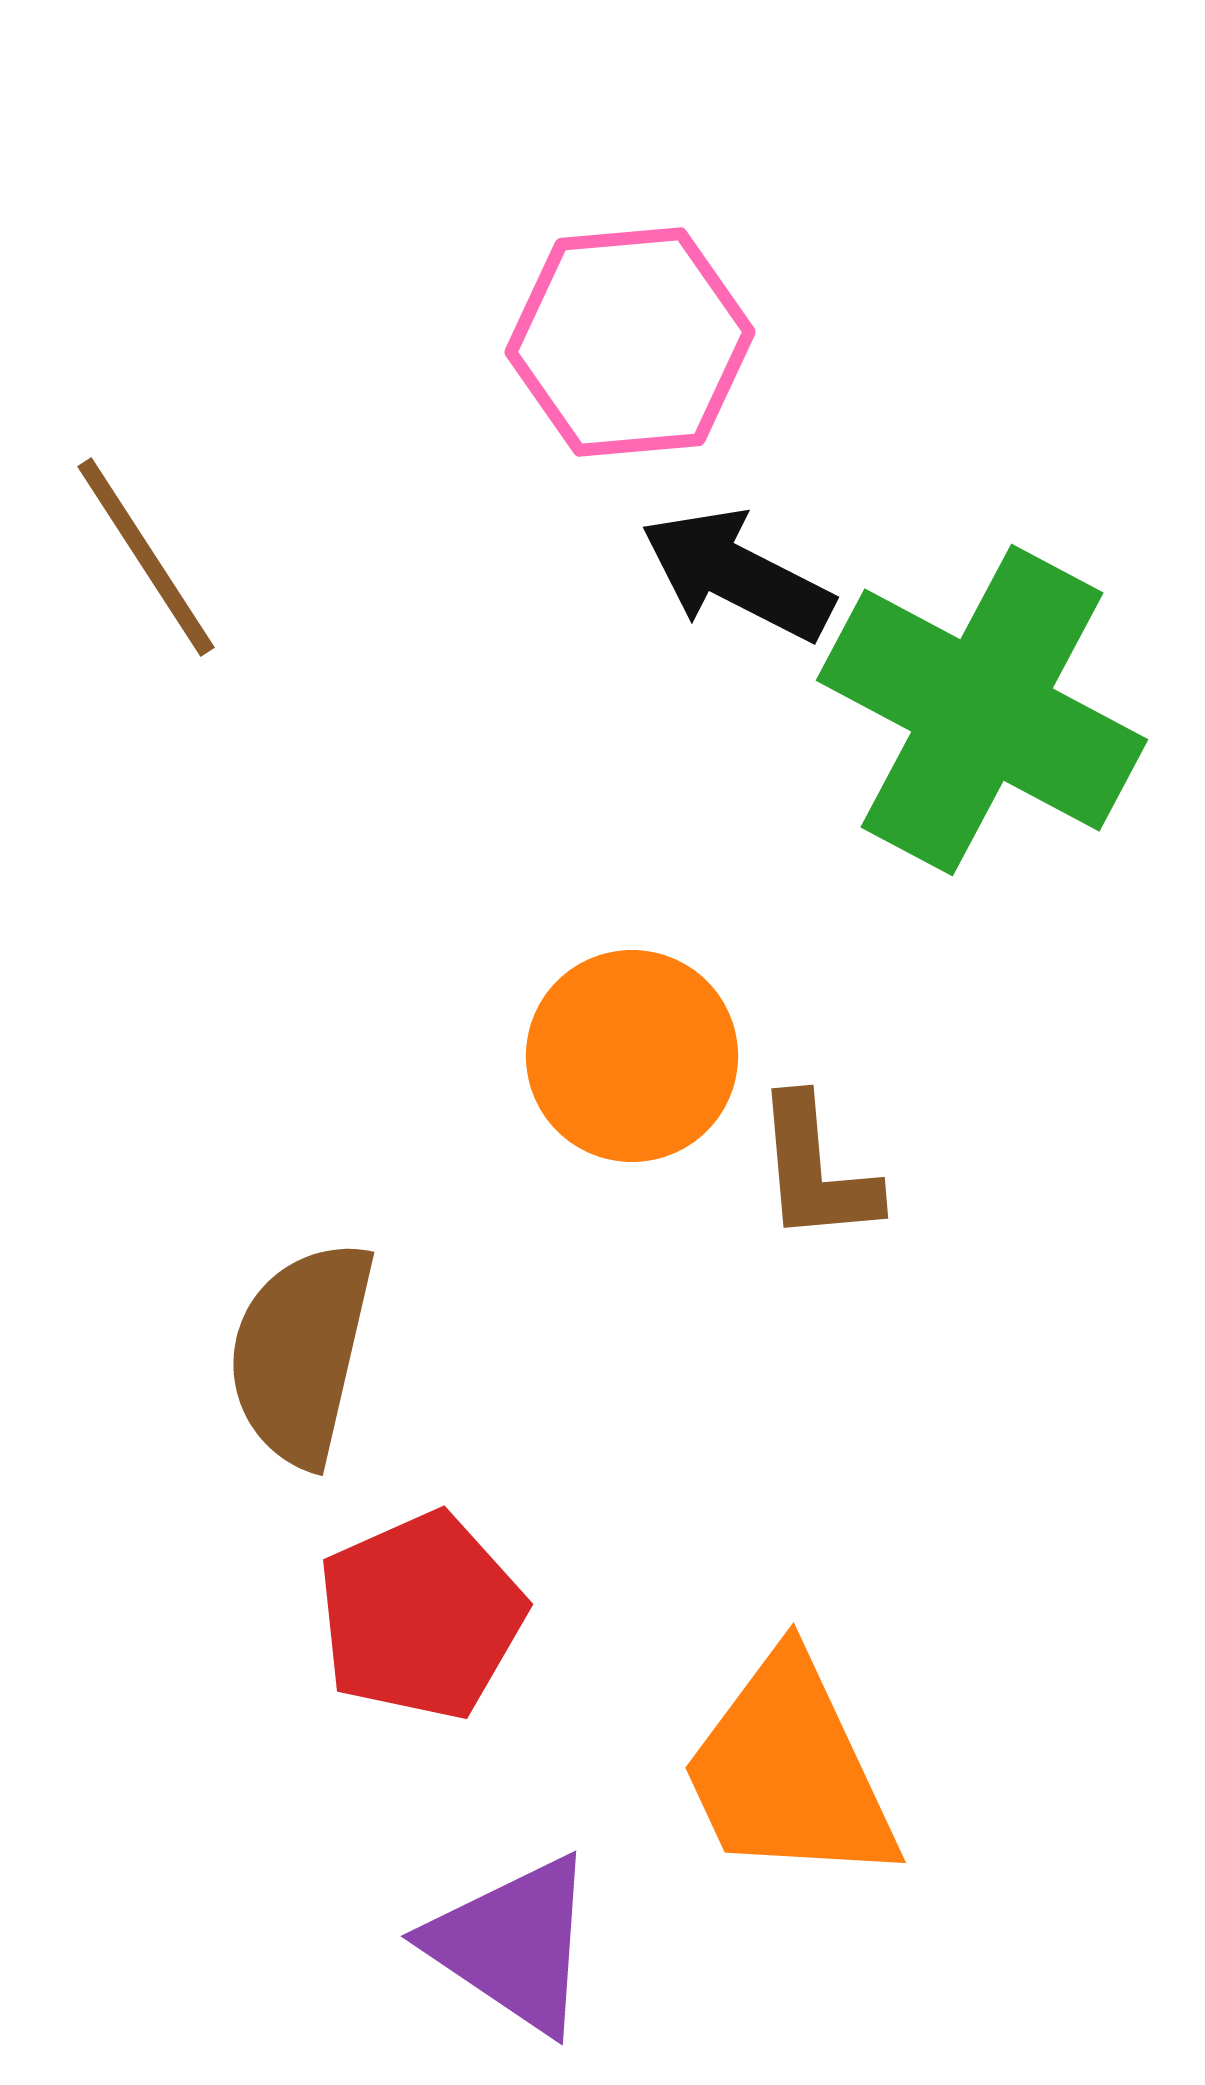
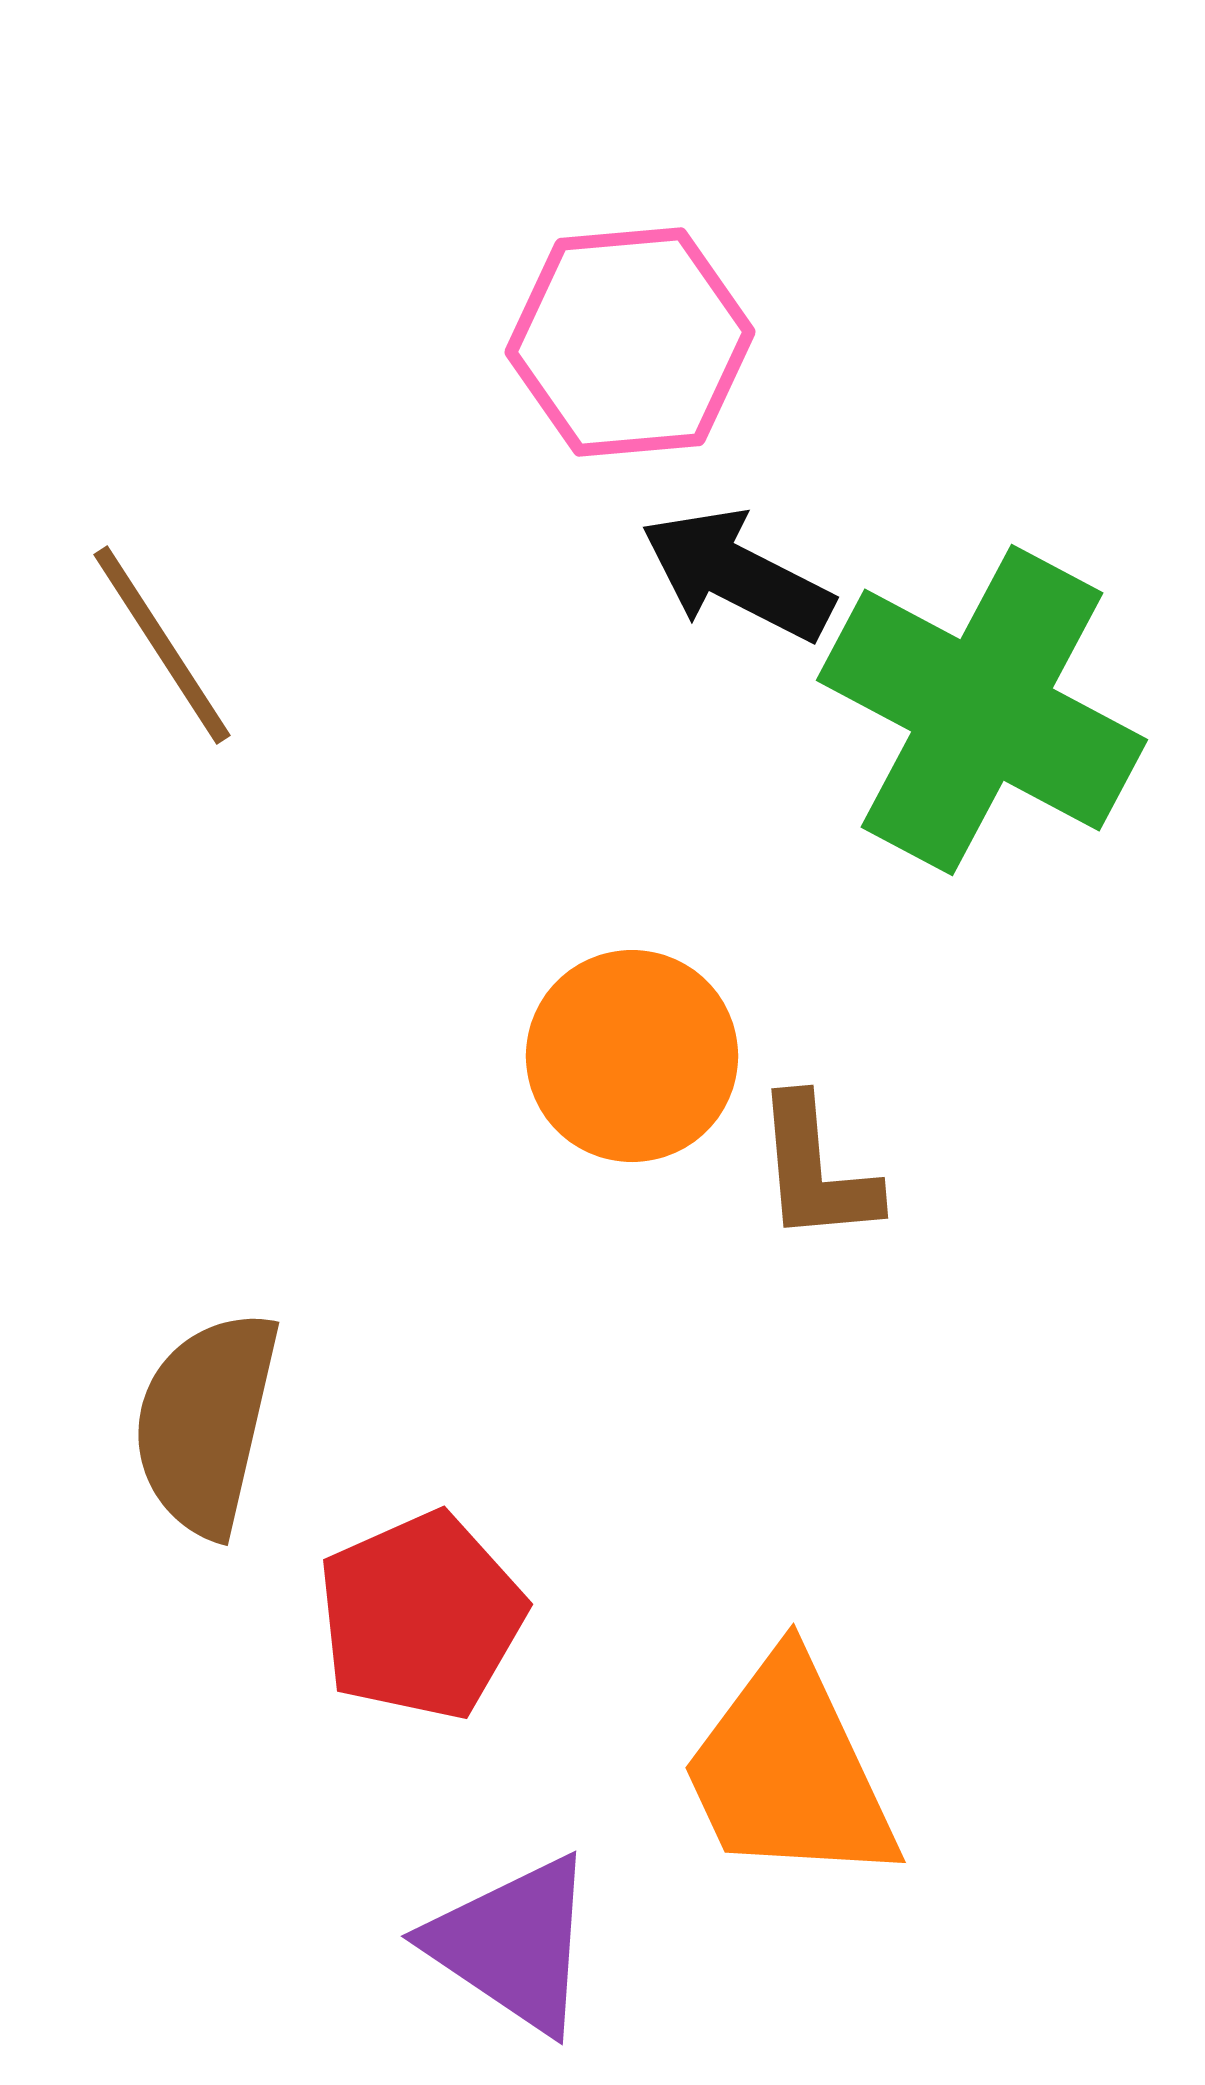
brown line: moved 16 px right, 88 px down
brown semicircle: moved 95 px left, 70 px down
